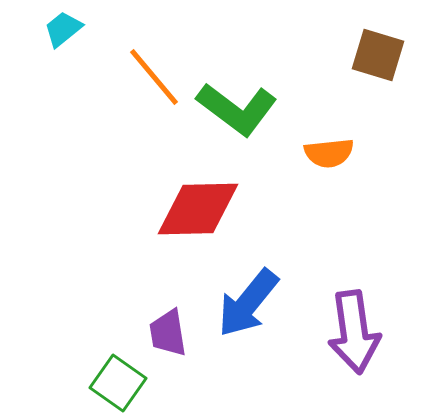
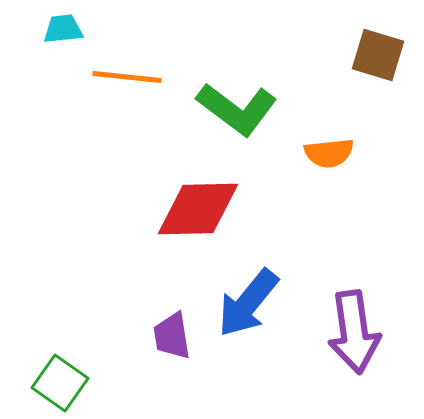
cyan trapezoid: rotated 33 degrees clockwise
orange line: moved 27 px left; rotated 44 degrees counterclockwise
purple trapezoid: moved 4 px right, 3 px down
green square: moved 58 px left
